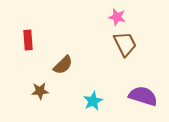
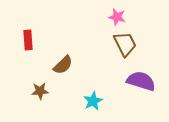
purple semicircle: moved 2 px left, 15 px up
